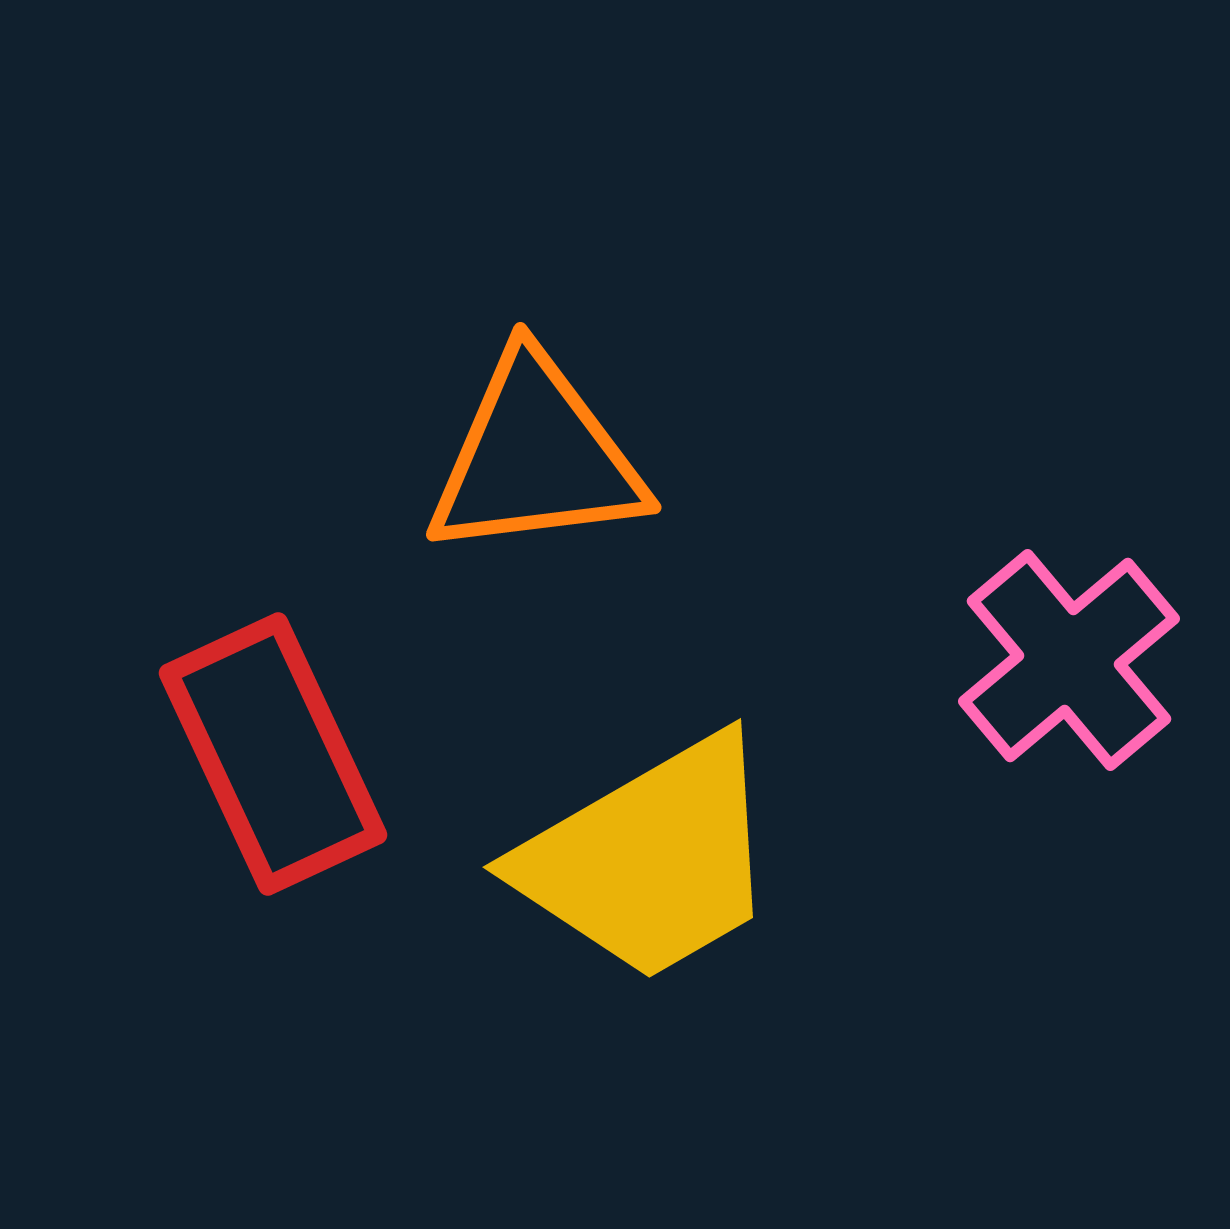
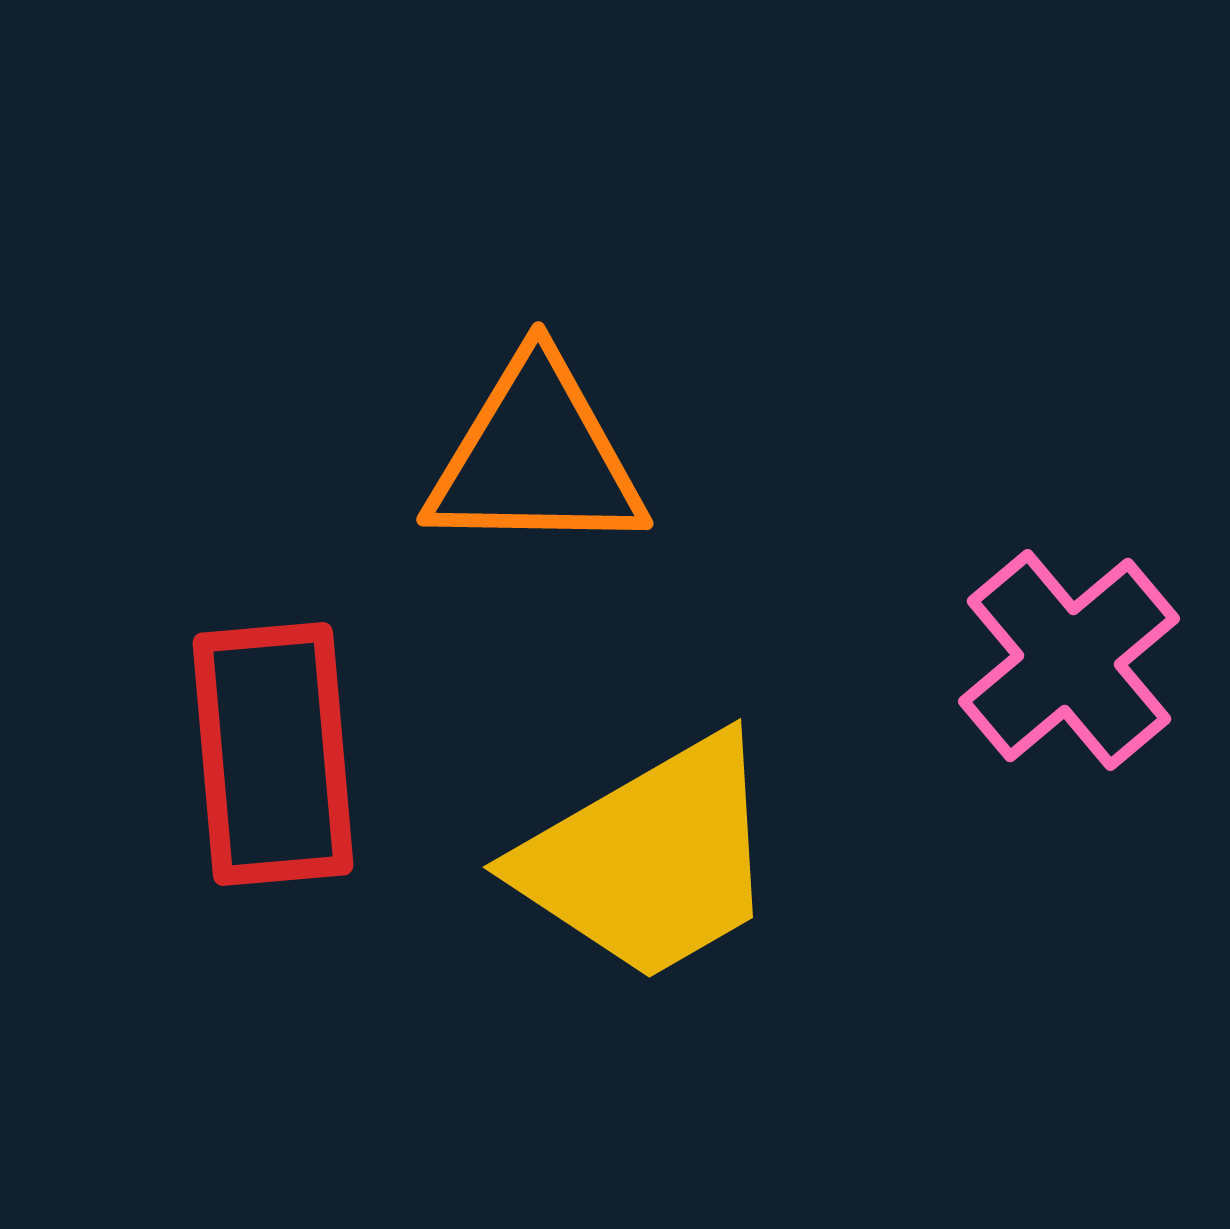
orange triangle: rotated 8 degrees clockwise
red rectangle: rotated 20 degrees clockwise
